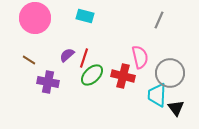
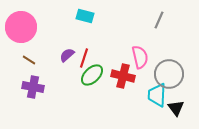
pink circle: moved 14 px left, 9 px down
gray circle: moved 1 px left, 1 px down
purple cross: moved 15 px left, 5 px down
